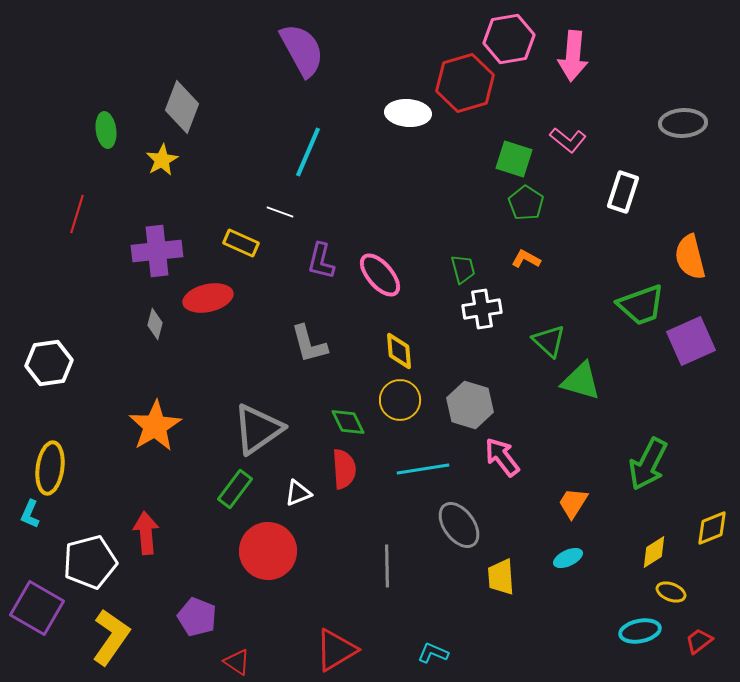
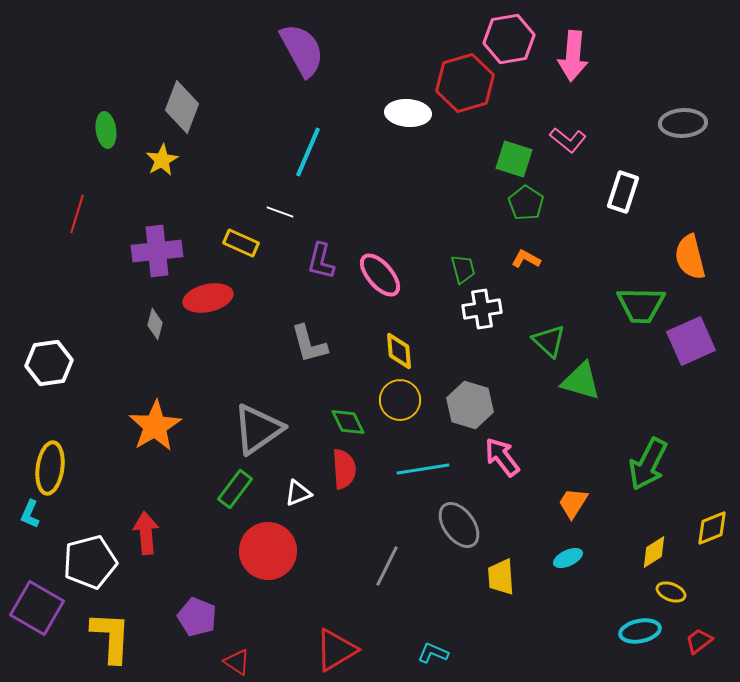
green trapezoid at (641, 305): rotated 21 degrees clockwise
gray line at (387, 566): rotated 27 degrees clockwise
yellow L-shape at (111, 637): rotated 32 degrees counterclockwise
